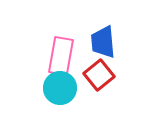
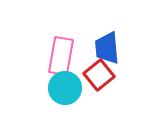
blue trapezoid: moved 4 px right, 6 px down
cyan circle: moved 5 px right
